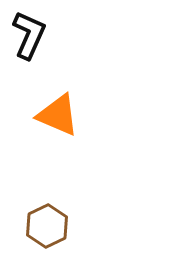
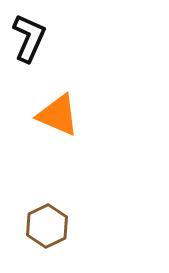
black L-shape: moved 3 px down
